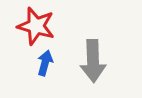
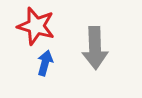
gray arrow: moved 2 px right, 13 px up
